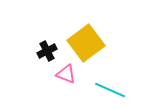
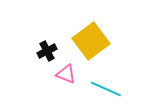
yellow square: moved 5 px right, 2 px up
cyan line: moved 4 px left, 1 px up
